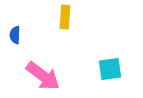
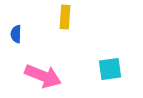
blue semicircle: moved 1 px right, 1 px up
pink arrow: rotated 15 degrees counterclockwise
